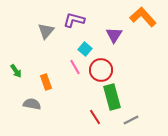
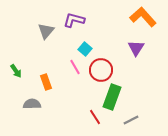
purple triangle: moved 22 px right, 13 px down
green rectangle: rotated 35 degrees clockwise
gray semicircle: rotated 12 degrees counterclockwise
